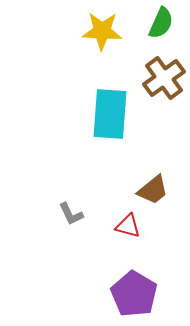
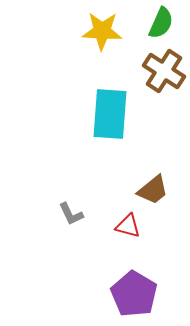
brown cross: moved 7 px up; rotated 21 degrees counterclockwise
